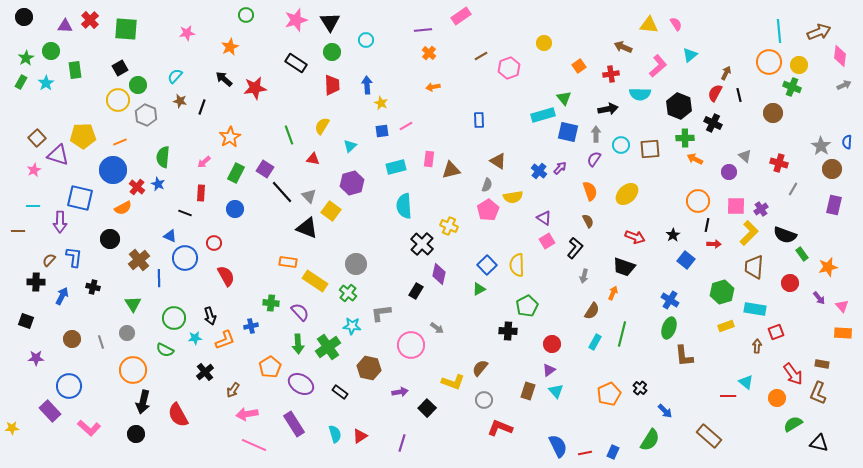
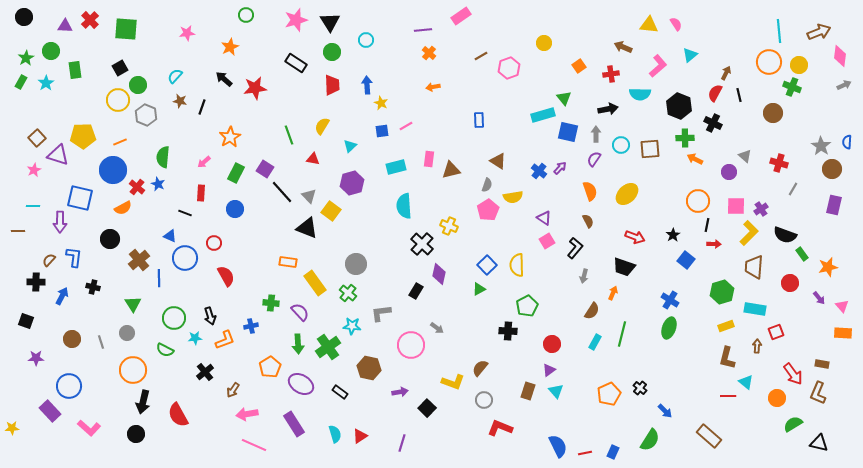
yellow rectangle at (315, 281): moved 2 px down; rotated 20 degrees clockwise
brown L-shape at (684, 356): moved 43 px right, 2 px down; rotated 20 degrees clockwise
